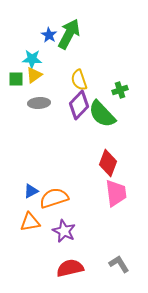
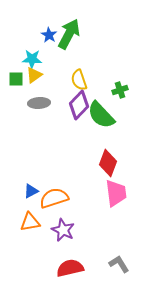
green semicircle: moved 1 px left, 1 px down
purple star: moved 1 px left, 1 px up
